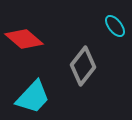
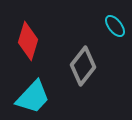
red diamond: moved 4 px right, 2 px down; rotated 66 degrees clockwise
